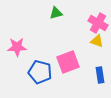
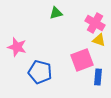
pink cross: moved 3 px left
yellow triangle: moved 2 px right, 1 px up
pink star: rotated 18 degrees clockwise
pink square: moved 14 px right, 2 px up
blue rectangle: moved 2 px left, 2 px down; rotated 14 degrees clockwise
